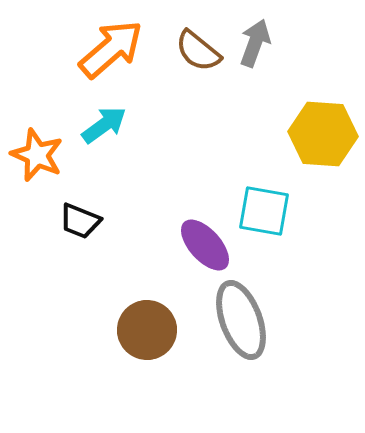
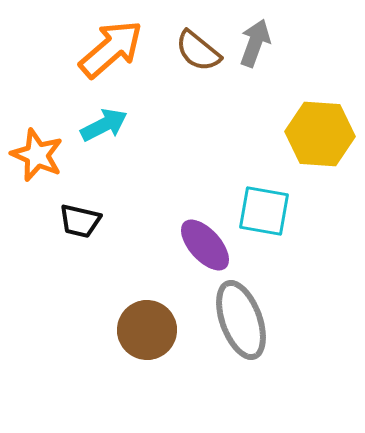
cyan arrow: rotated 9 degrees clockwise
yellow hexagon: moved 3 px left
black trapezoid: rotated 9 degrees counterclockwise
